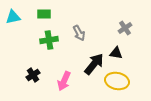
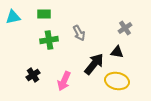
black triangle: moved 1 px right, 1 px up
